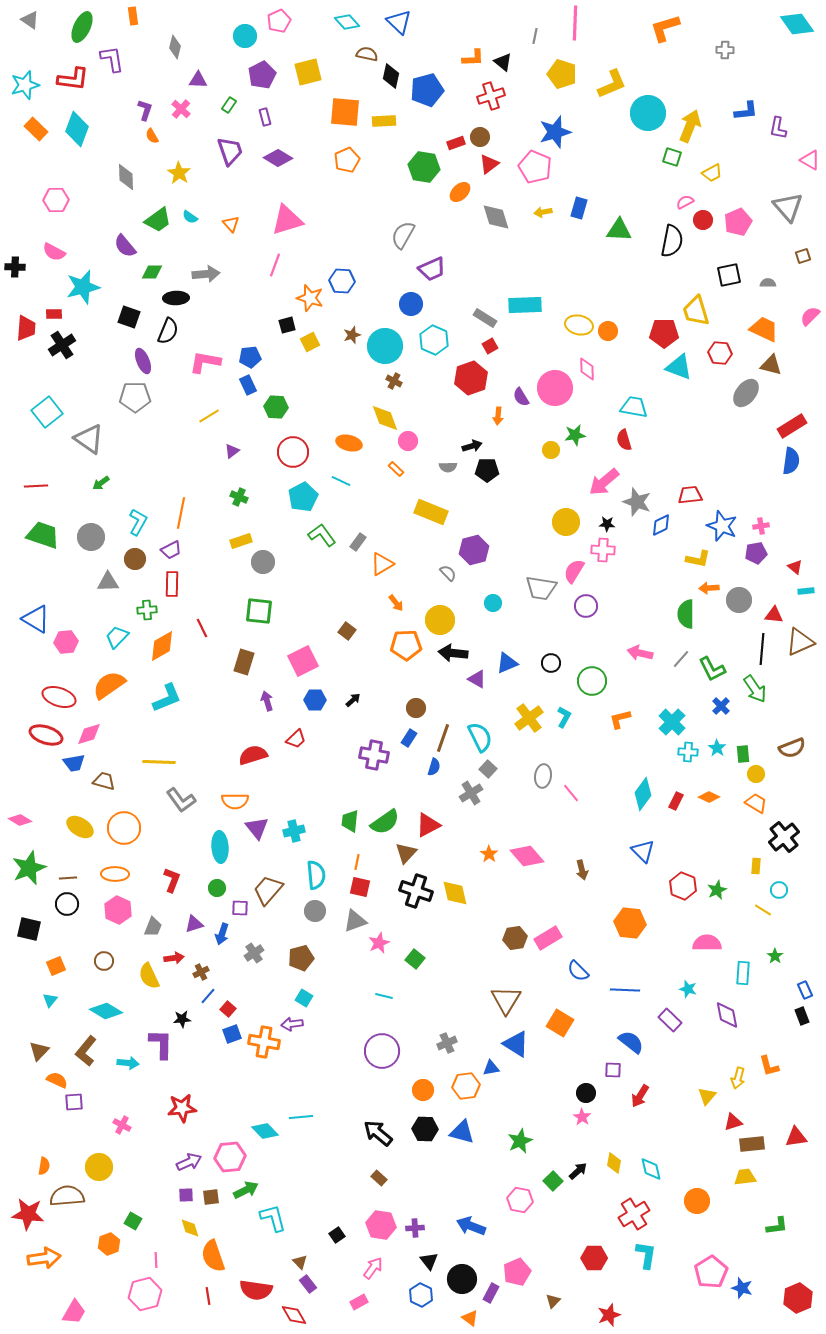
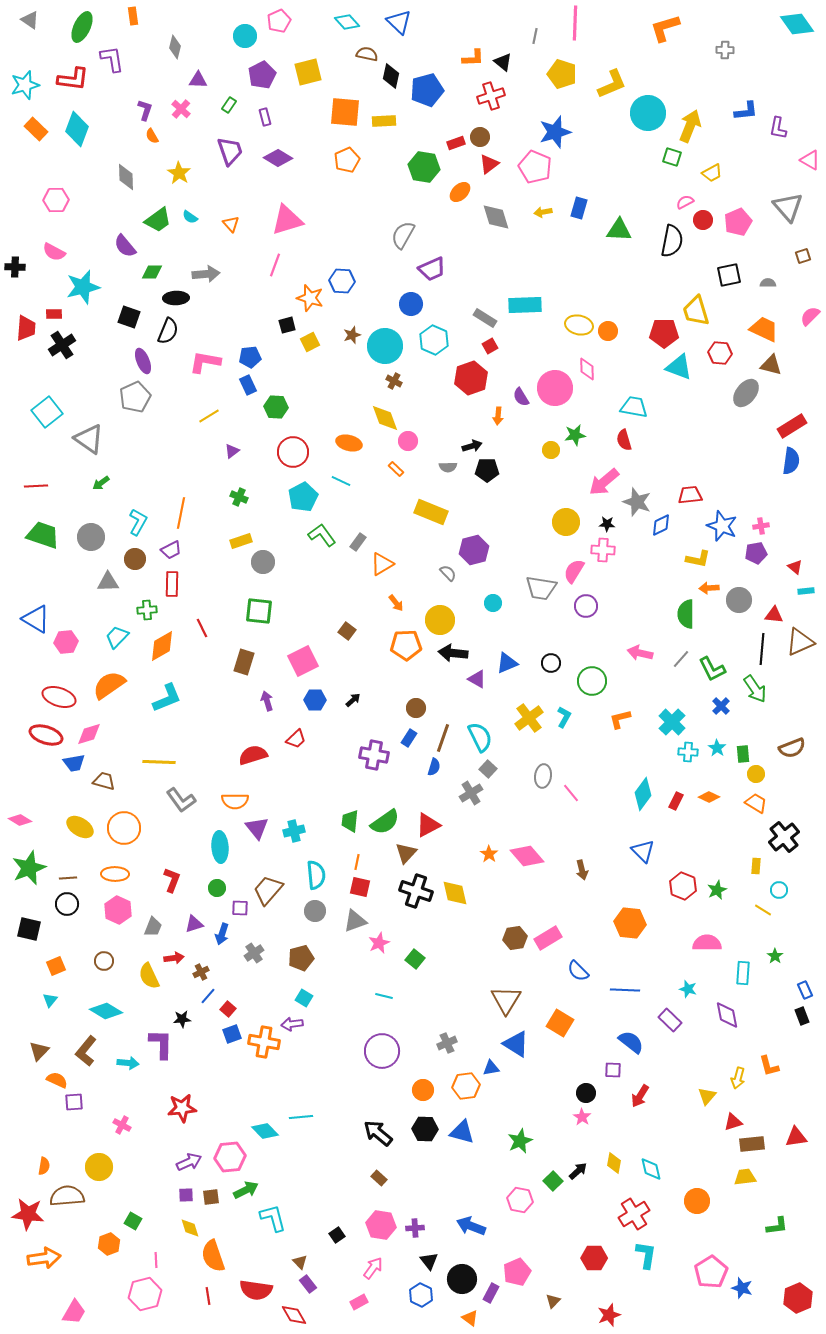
gray pentagon at (135, 397): rotated 24 degrees counterclockwise
